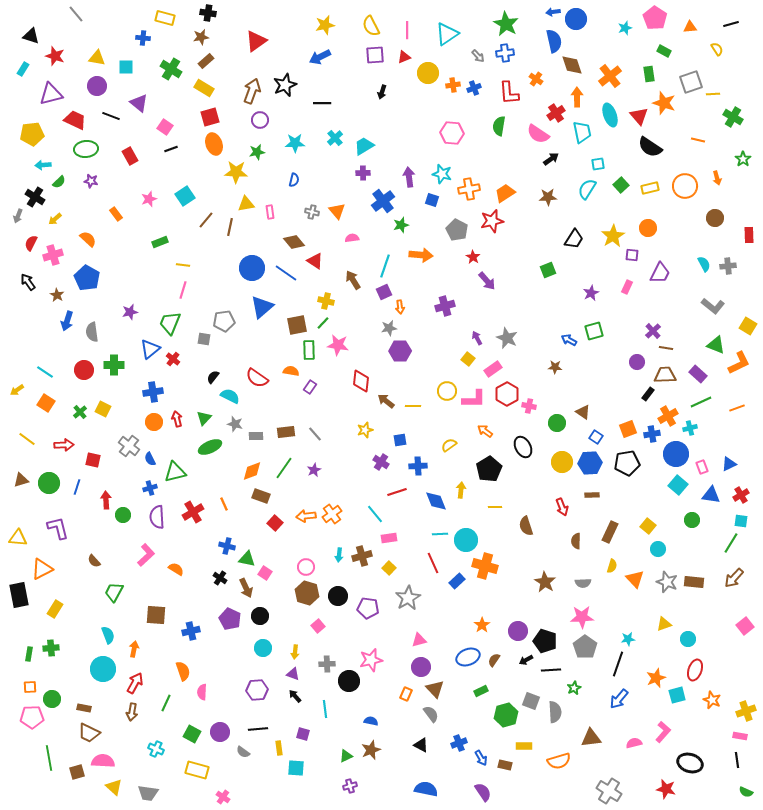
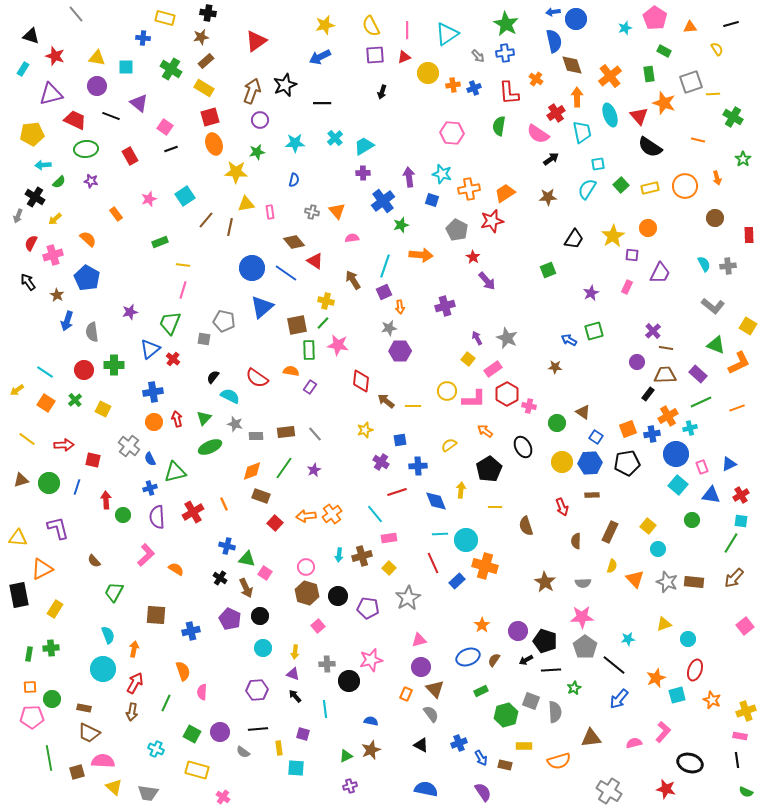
gray pentagon at (224, 321): rotated 20 degrees clockwise
green cross at (80, 412): moved 5 px left, 12 px up
black line at (618, 664): moved 4 px left, 1 px down; rotated 70 degrees counterclockwise
